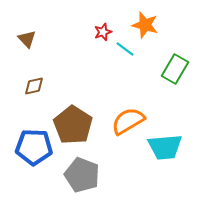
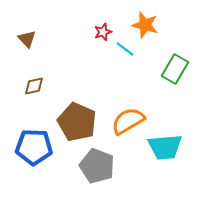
brown pentagon: moved 4 px right, 3 px up; rotated 9 degrees counterclockwise
gray pentagon: moved 15 px right, 9 px up
